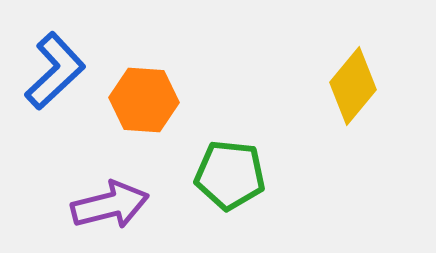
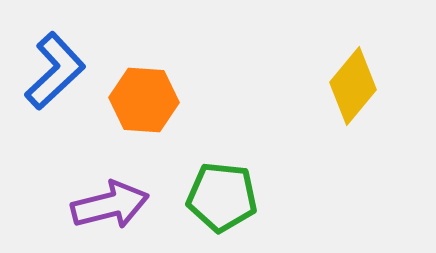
green pentagon: moved 8 px left, 22 px down
